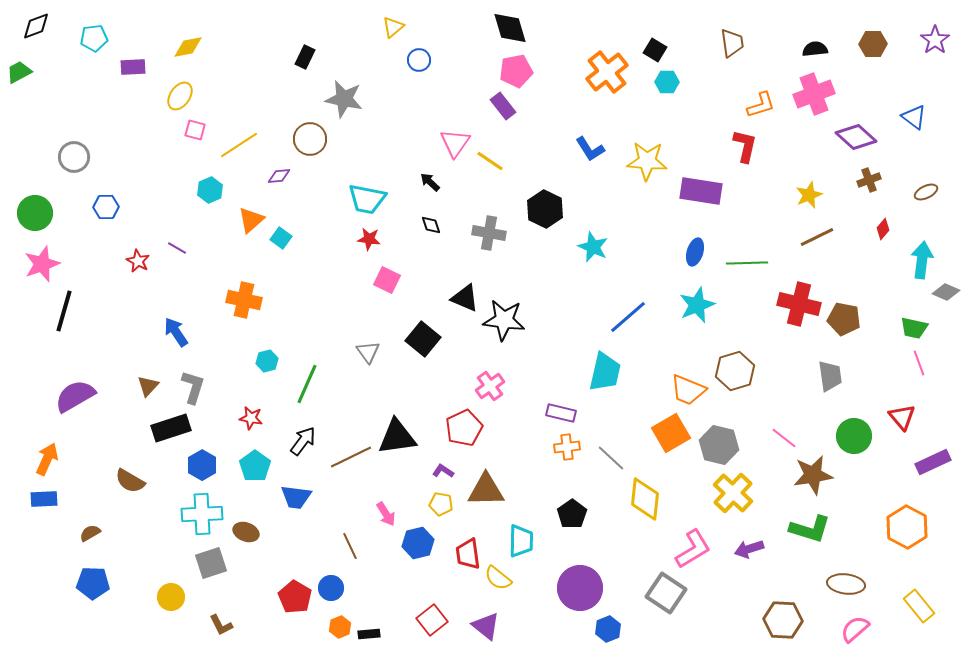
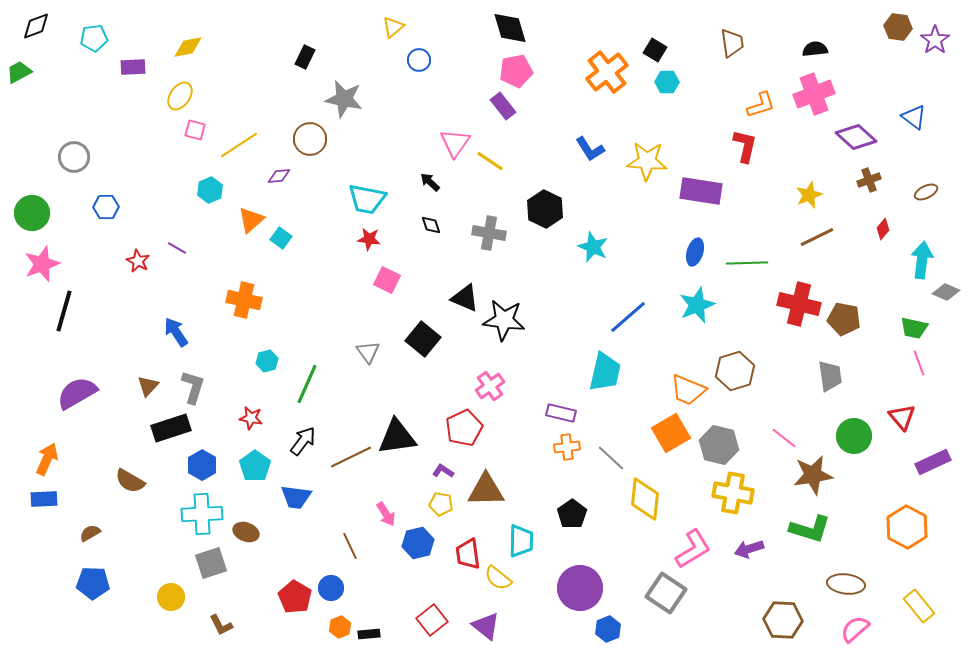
brown hexagon at (873, 44): moved 25 px right, 17 px up; rotated 8 degrees clockwise
green circle at (35, 213): moved 3 px left
purple semicircle at (75, 396): moved 2 px right, 3 px up
yellow cross at (733, 493): rotated 33 degrees counterclockwise
